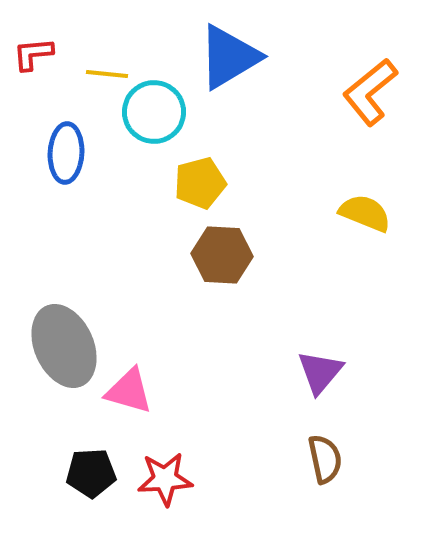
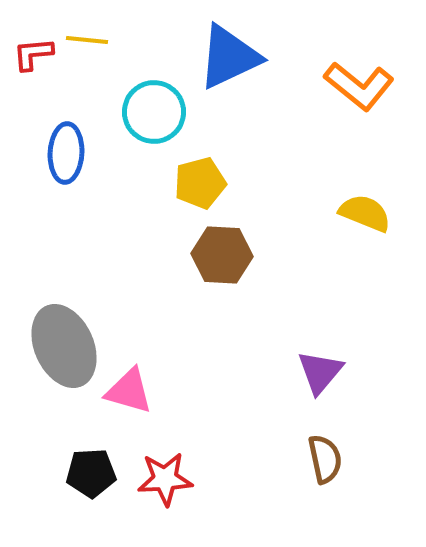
blue triangle: rotated 6 degrees clockwise
yellow line: moved 20 px left, 34 px up
orange L-shape: moved 11 px left, 6 px up; rotated 102 degrees counterclockwise
